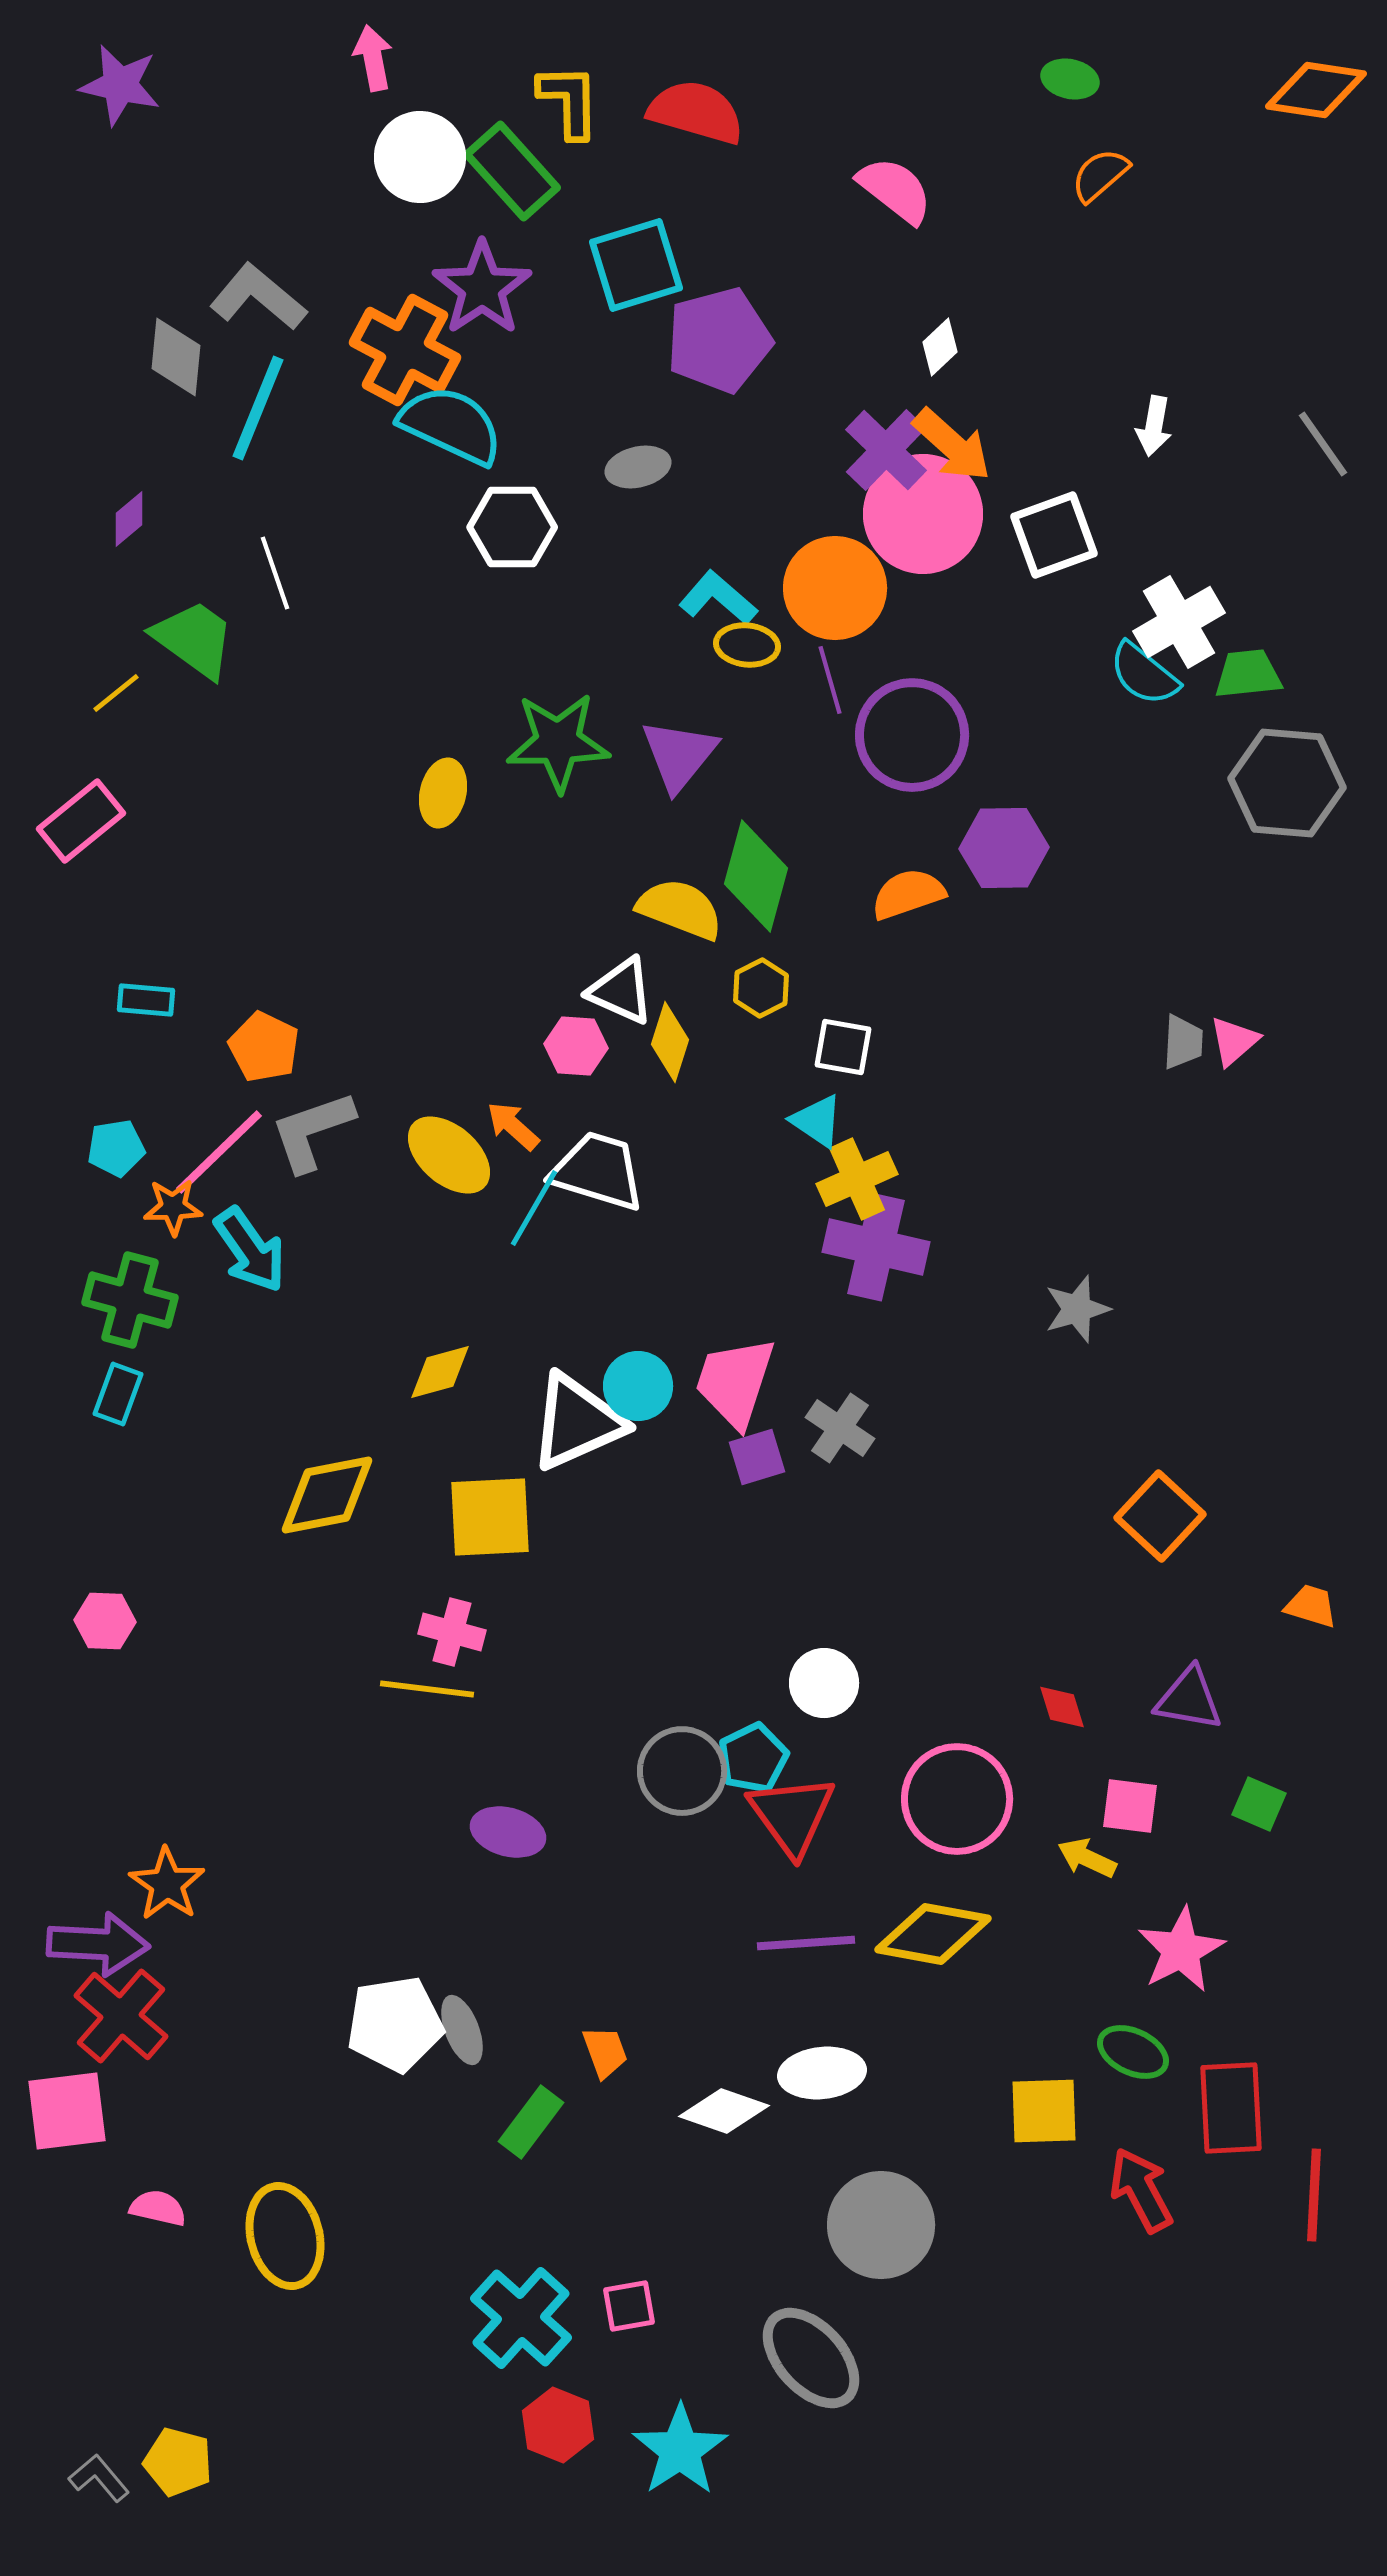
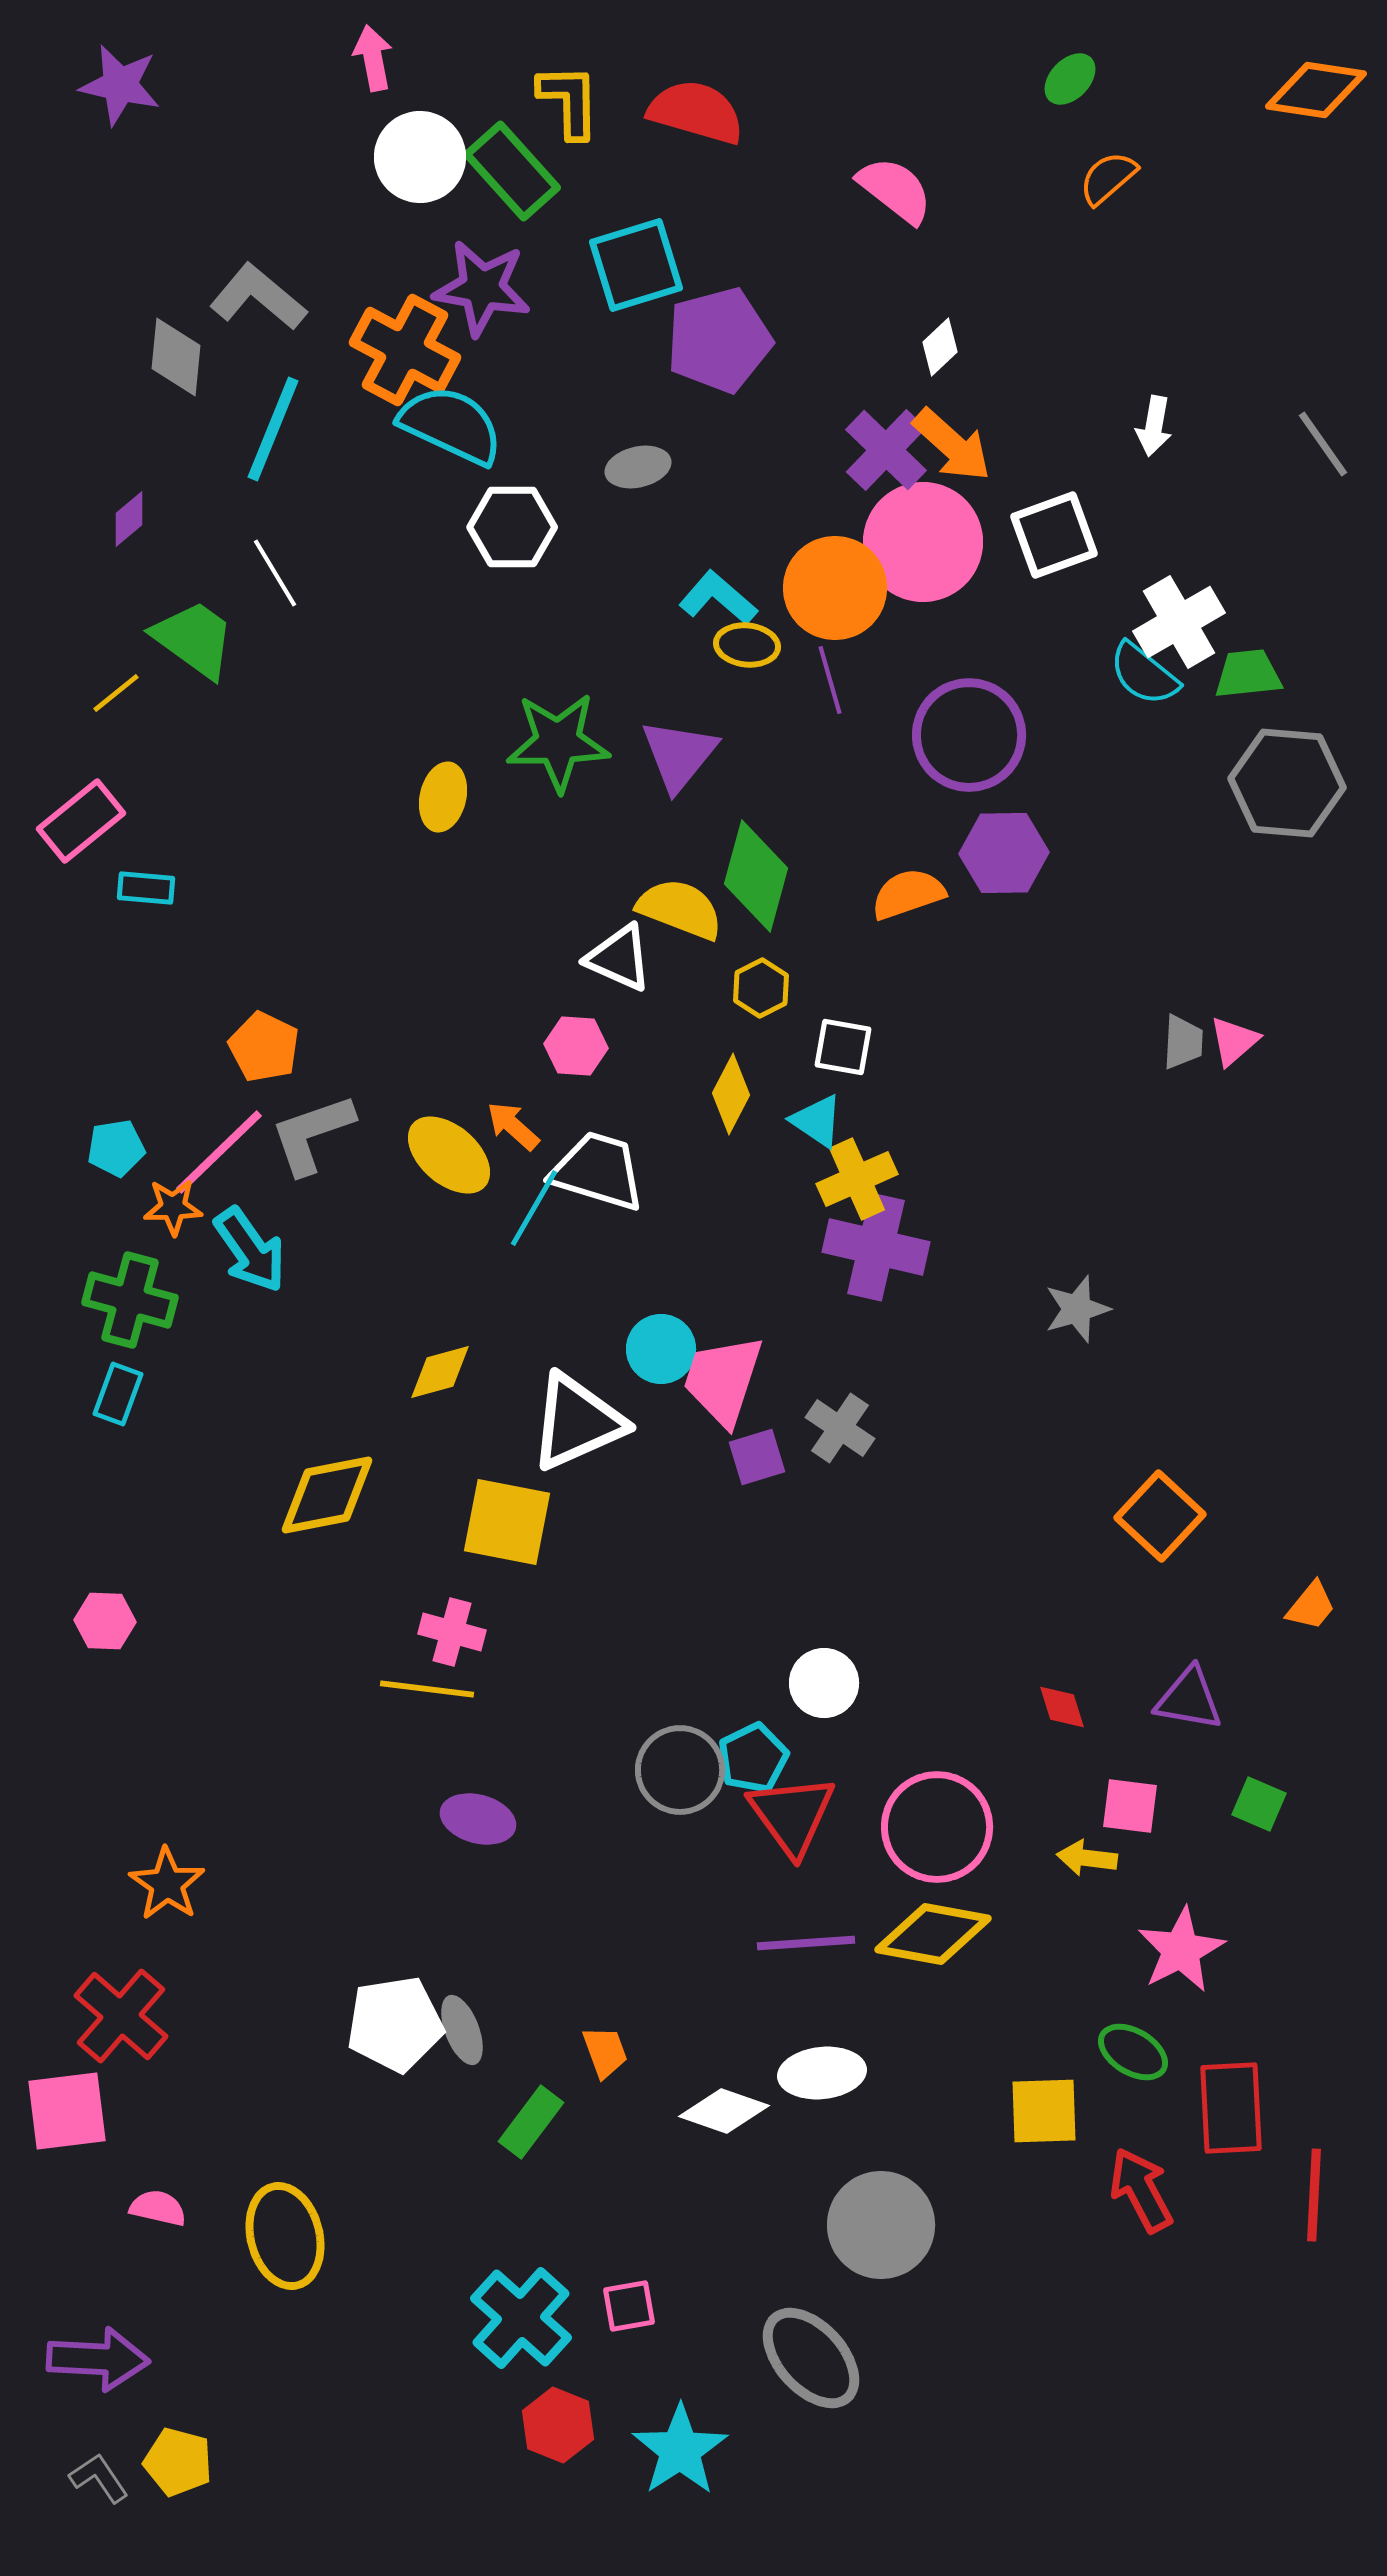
green ellipse at (1070, 79): rotated 58 degrees counterclockwise
orange semicircle at (1100, 175): moved 8 px right, 3 px down
purple star at (482, 288): rotated 28 degrees counterclockwise
cyan line at (258, 408): moved 15 px right, 21 px down
pink circle at (923, 514): moved 28 px down
white line at (275, 573): rotated 12 degrees counterclockwise
purple circle at (912, 735): moved 57 px right
yellow ellipse at (443, 793): moved 4 px down
purple hexagon at (1004, 848): moved 5 px down
white triangle at (621, 991): moved 2 px left, 33 px up
cyan rectangle at (146, 1000): moved 112 px up
yellow diamond at (670, 1042): moved 61 px right, 52 px down; rotated 10 degrees clockwise
gray L-shape at (312, 1131): moved 3 px down
pink trapezoid at (735, 1382): moved 12 px left, 2 px up
cyan circle at (638, 1386): moved 23 px right, 37 px up
yellow square at (490, 1517): moved 17 px right, 5 px down; rotated 14 degrees clockwise
orange trapezoid at (1311, 1606): rotated 112 degrees clockwise
gray circle at (682, 1771): moved 2 px left, 1 px up
pink circle at (957, 1799): moved 20 px left, 28 px down
purple ellipse at (508, 1832): moved 30 px left, 13 px up
yellow arrow at (1087, 1858): rotated 18 degrees counterclockwise
purple arrow at (98, 1944): moved 415 px down
green ellipse at (1133, 2052): rotated 6 degrees clockwise
gray L-shape at (99, 2478): rotated 6 degrees clockwise
